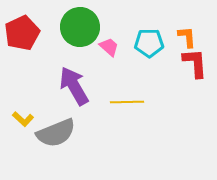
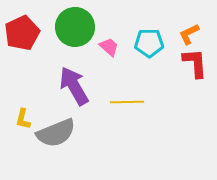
green circle: moved 5 px left
orange L-shape: moved 2 px right, 3 px up; rotated 110 degrees counterclockwise
yellow L-shape: rotated 60 degrees clockwise
